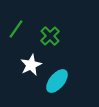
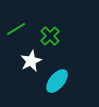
green line: rotated 24 degrees clockwise
white star: moved 4 px up
